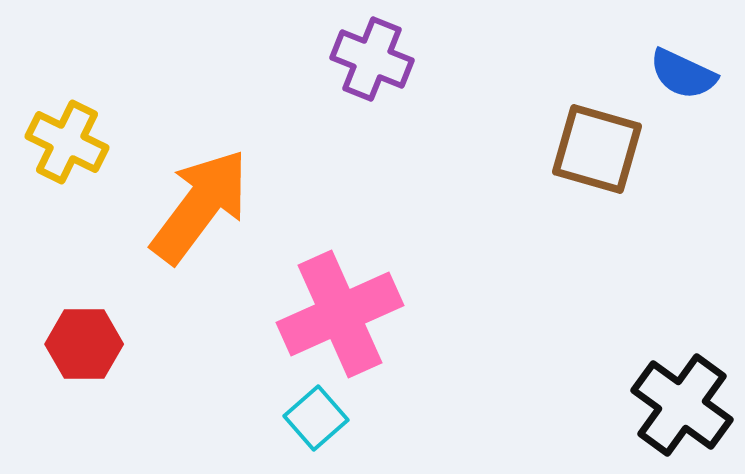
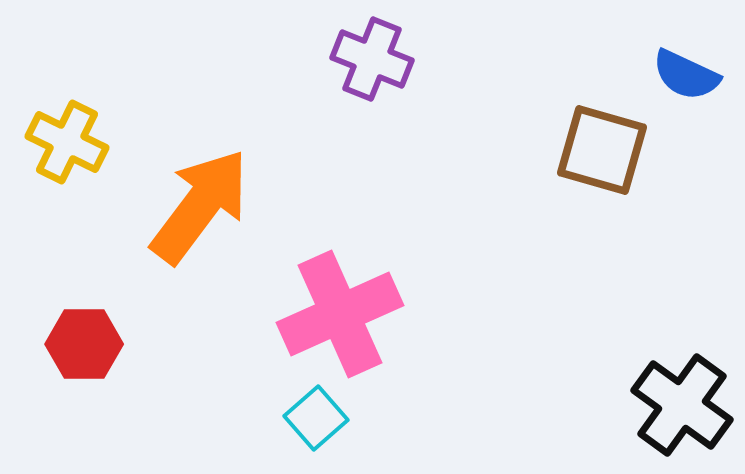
blue semicircle: moved 3 px right, 1 px down
brown square: moved 5 px right, 1 px down
